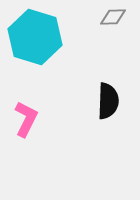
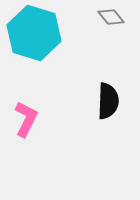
gray diamond: moved 2 px left; rotated 52 degrees clockwise
cyan hexagon: moved 1 px left, 4 px up
